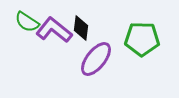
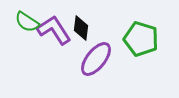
purple L-shape: rotated 18 degrees clockwise
green pentagon: moved 1 px left; rotated 16 degrees clockwise
